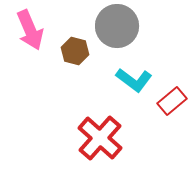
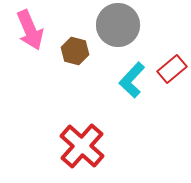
gray circle: moved 1 px right, 1 px up
cyan L-shape: moved 2 px left; rotated 96 degrees clockwise
red rectangle: moved 32 px up
red cross: moved 18 px left, 8 px down
